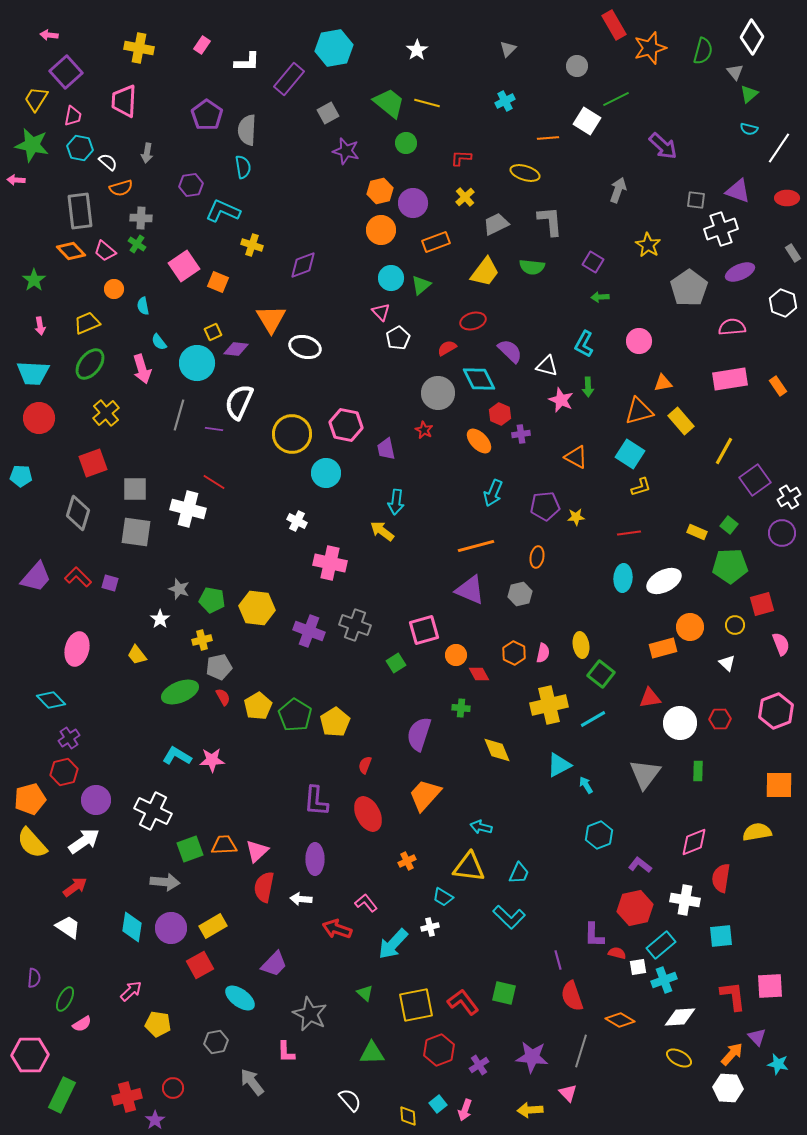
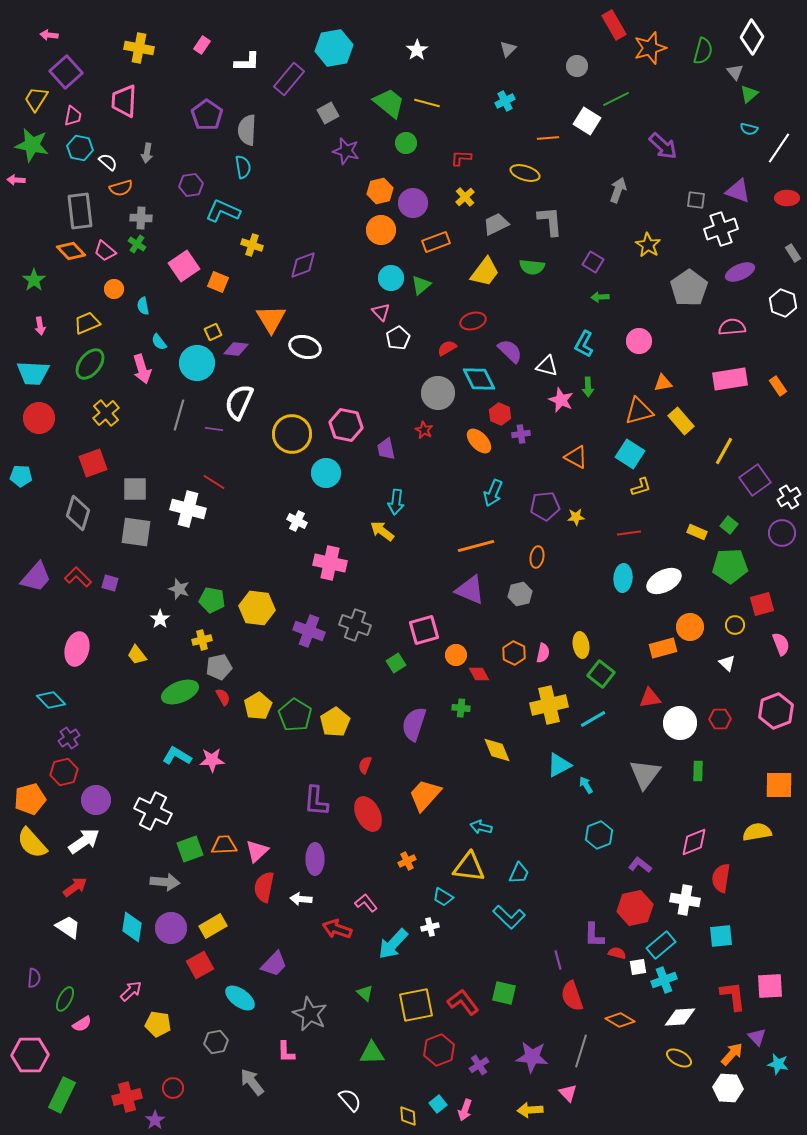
purple semicircle at (419, 734): moved 5 px left, 10 px up
